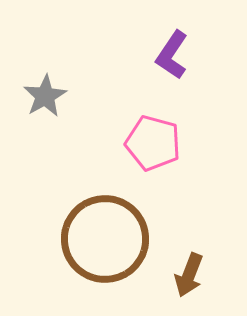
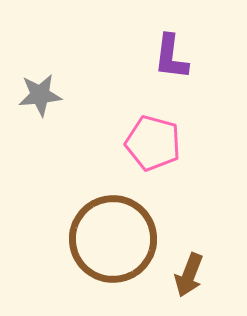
purple L-shape: moved 1 px left, 2 px down; rotated 27 degrees counterclockwise
gray star: moved 5 px left, 1 px up; rotated 24 degrees clockwise
brown circle: moved 8 px right
